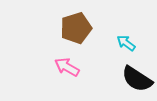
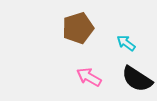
brown pentagon: moved 2 px right
pink arrow: moved 22 px right, 10 px down
